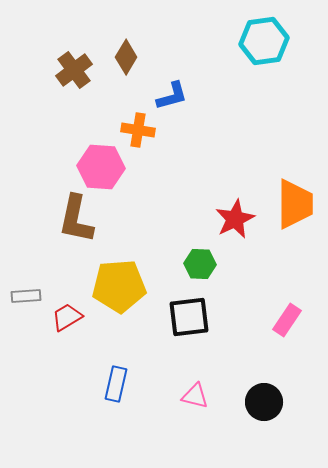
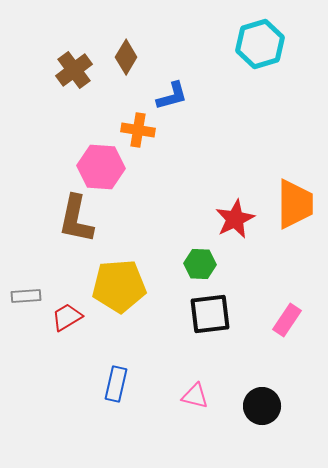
cyan hexagon: moved 4 px left, 3 px down; rotated 9 degrees counterclockwise
black square: moved 21 px right, 3 px up
black circle: moved 2 px left, 4 px down
